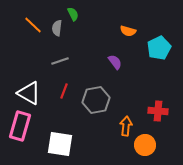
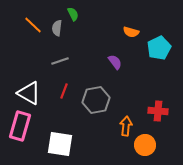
orange semicircle: moved 3 px right, 1 px down
